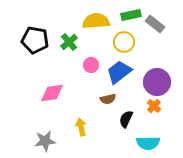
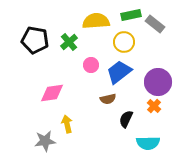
purple circle: moved 1 px right
yellow arrow: moved 14 px left, 3 px up
